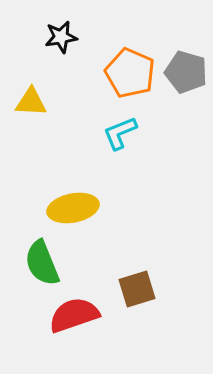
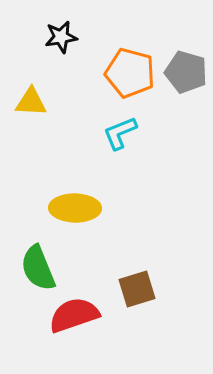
orange pentagon: rotated 9 degrees counterclockwise
yellow ellipse: moved 2 px right; rotated 12 degrees clockwise
green semicircle: moved 4 px left, 5 px down
